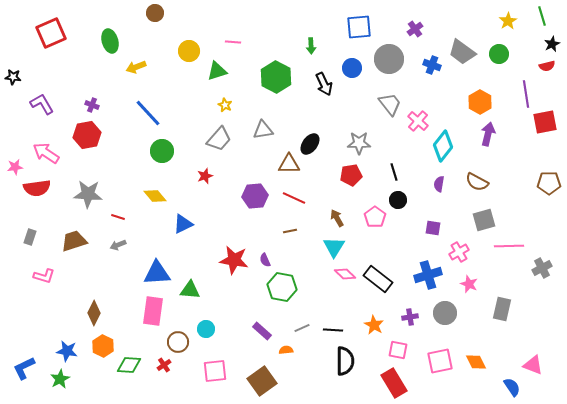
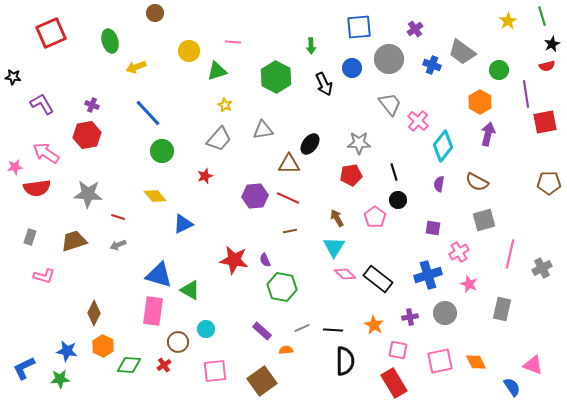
green circle at (499, 54): moved 16 px down
red line at (294, 198): moved 6 px left
pink line at (509, 246): moved 1 px right, 8 px down; rotated 76 degrees counterclockwise
blue triangle at (157, 273): moved 2 px right, 2 px down; rotated 20 degrees clockwise
green triangle at (190, 290): rotated 25 degrees clockwise
green star at (60, 379): rotated 24 degrees clockwise
